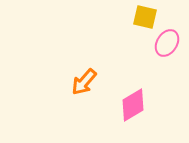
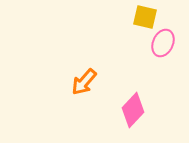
pink ellipse: moved 4 px left; rotated 8 degrees counterclockwise
pink diamond: moved 5 px down; rotated 16 degrees counterclockwise
